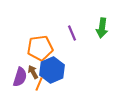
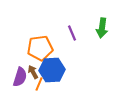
blue hexagon: rotated 20 degrees clockwise
